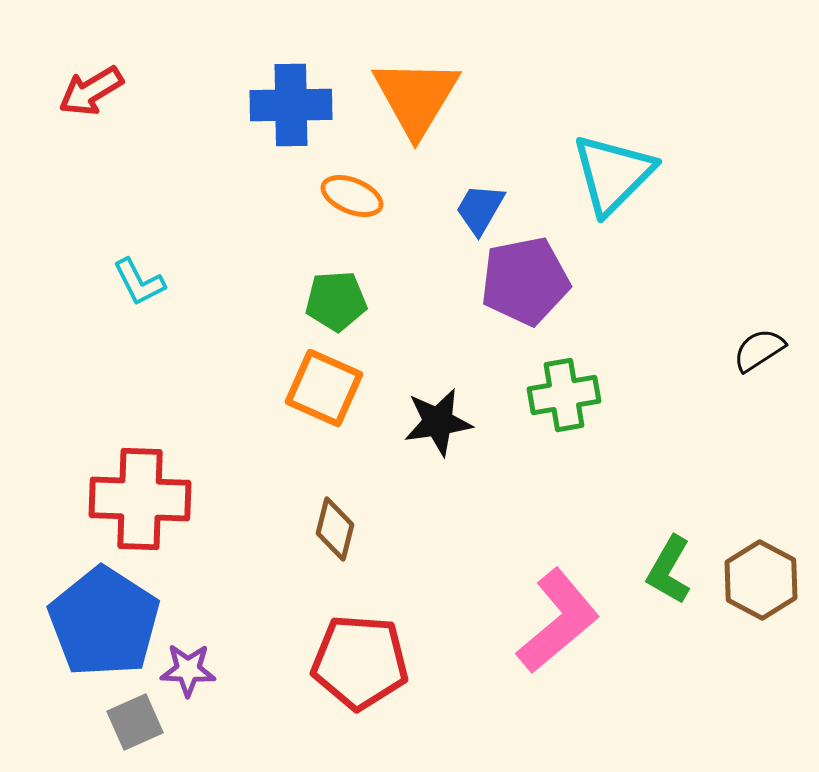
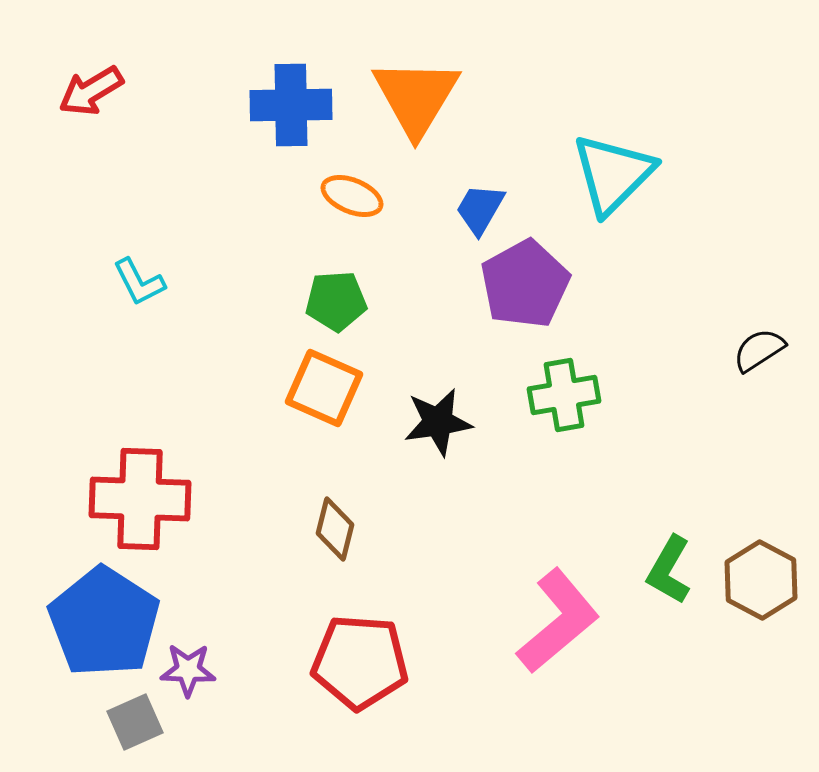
purple pentagon: moved 3 px down; rotated 18 degrees counterclockwise
